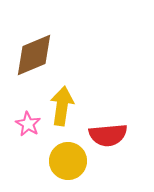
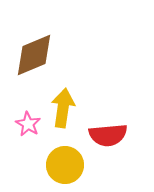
yellow arrow: moved 1 px right, 2 px down
yellow circle: moved 3 px left, 4 px down
